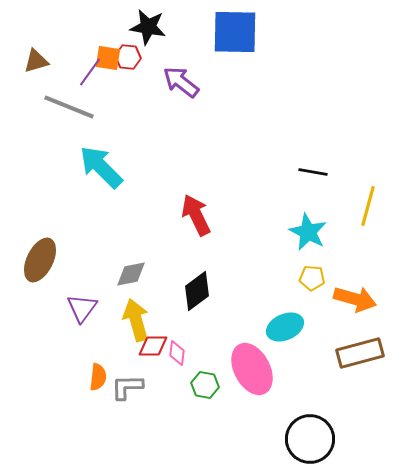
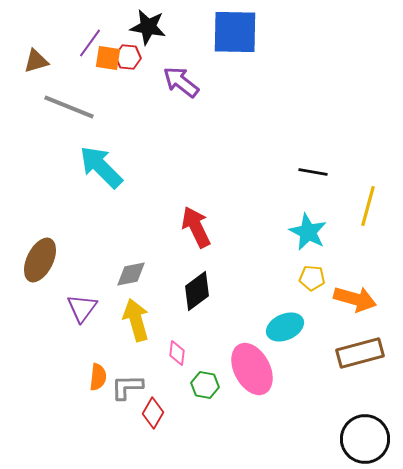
purple line: moved 29 px up
red arrow: moved 12 px down
red diamond: moved 67 px down; rotated 60 degrees counterclockwise
black circle: moved 55 px right
